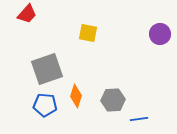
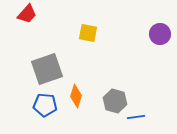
gray hexagon: moved 2 px right, 1 px down; rotated 20 degrees clockwise
blue line: moved 3 px left, 2 px up
